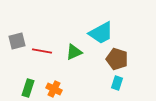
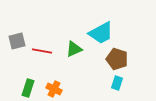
green triangle: moved 3 px up
